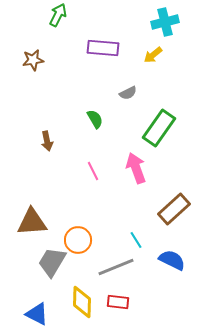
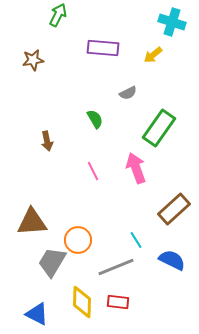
cyan cross: moved 7 px right; rotated 32 degrees clockwise
